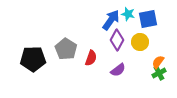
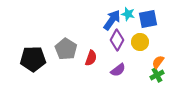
blue arrow: moved 1 px right
green cross: moved 2 px left, 2 px down
